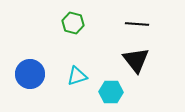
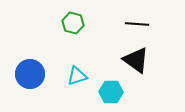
black triangle: rotated 16 degrees counterclockwise
